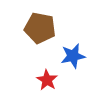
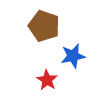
brown pentagon: moved 4 px right, 2 px up; rotated 8 degrees clockwise
